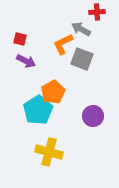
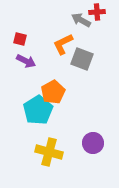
gray arrow: moved 9 px up
purple circle: moved 27 px down
